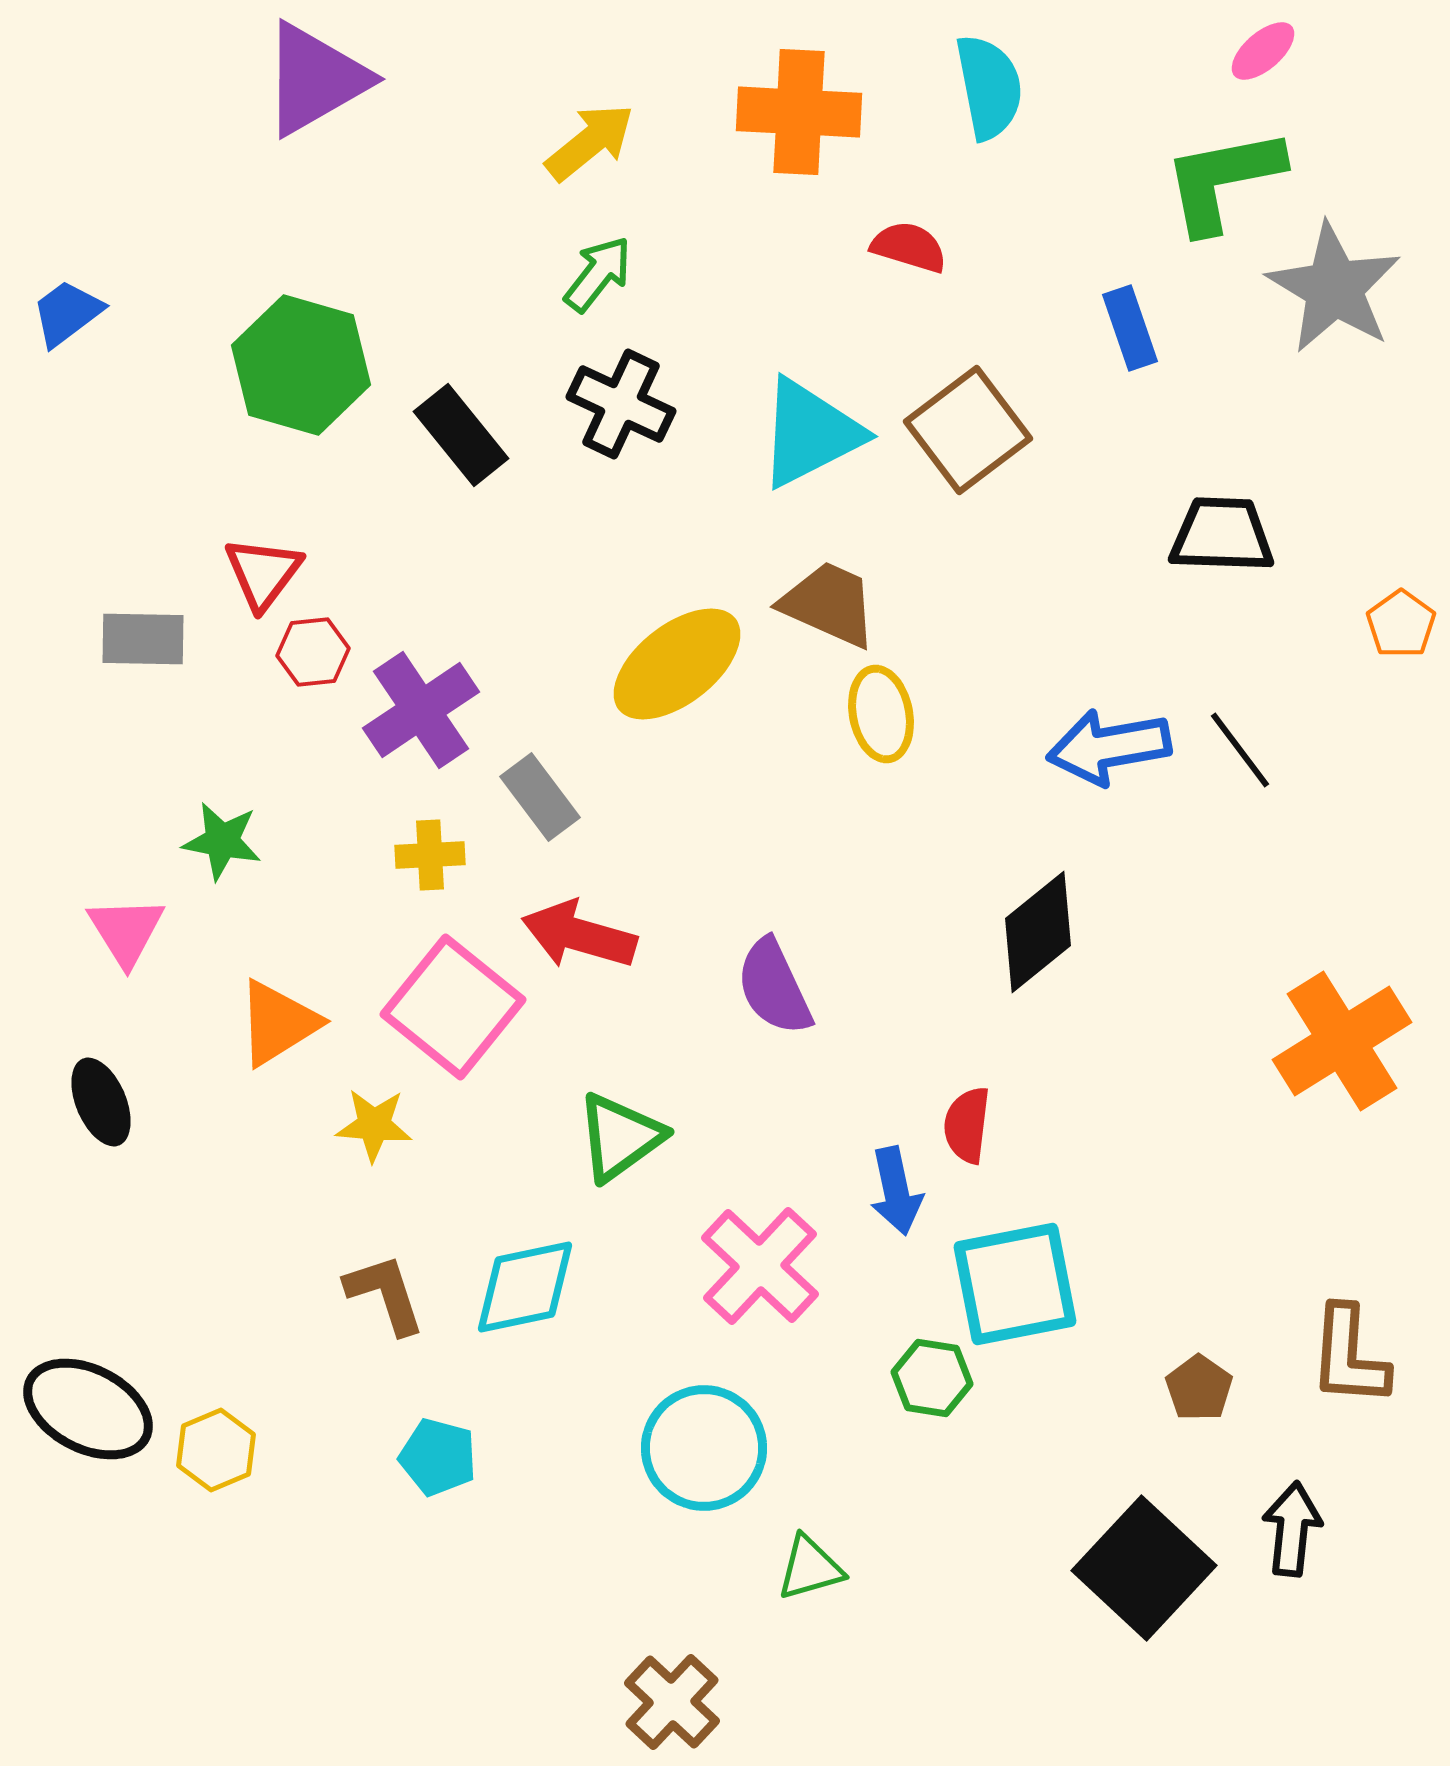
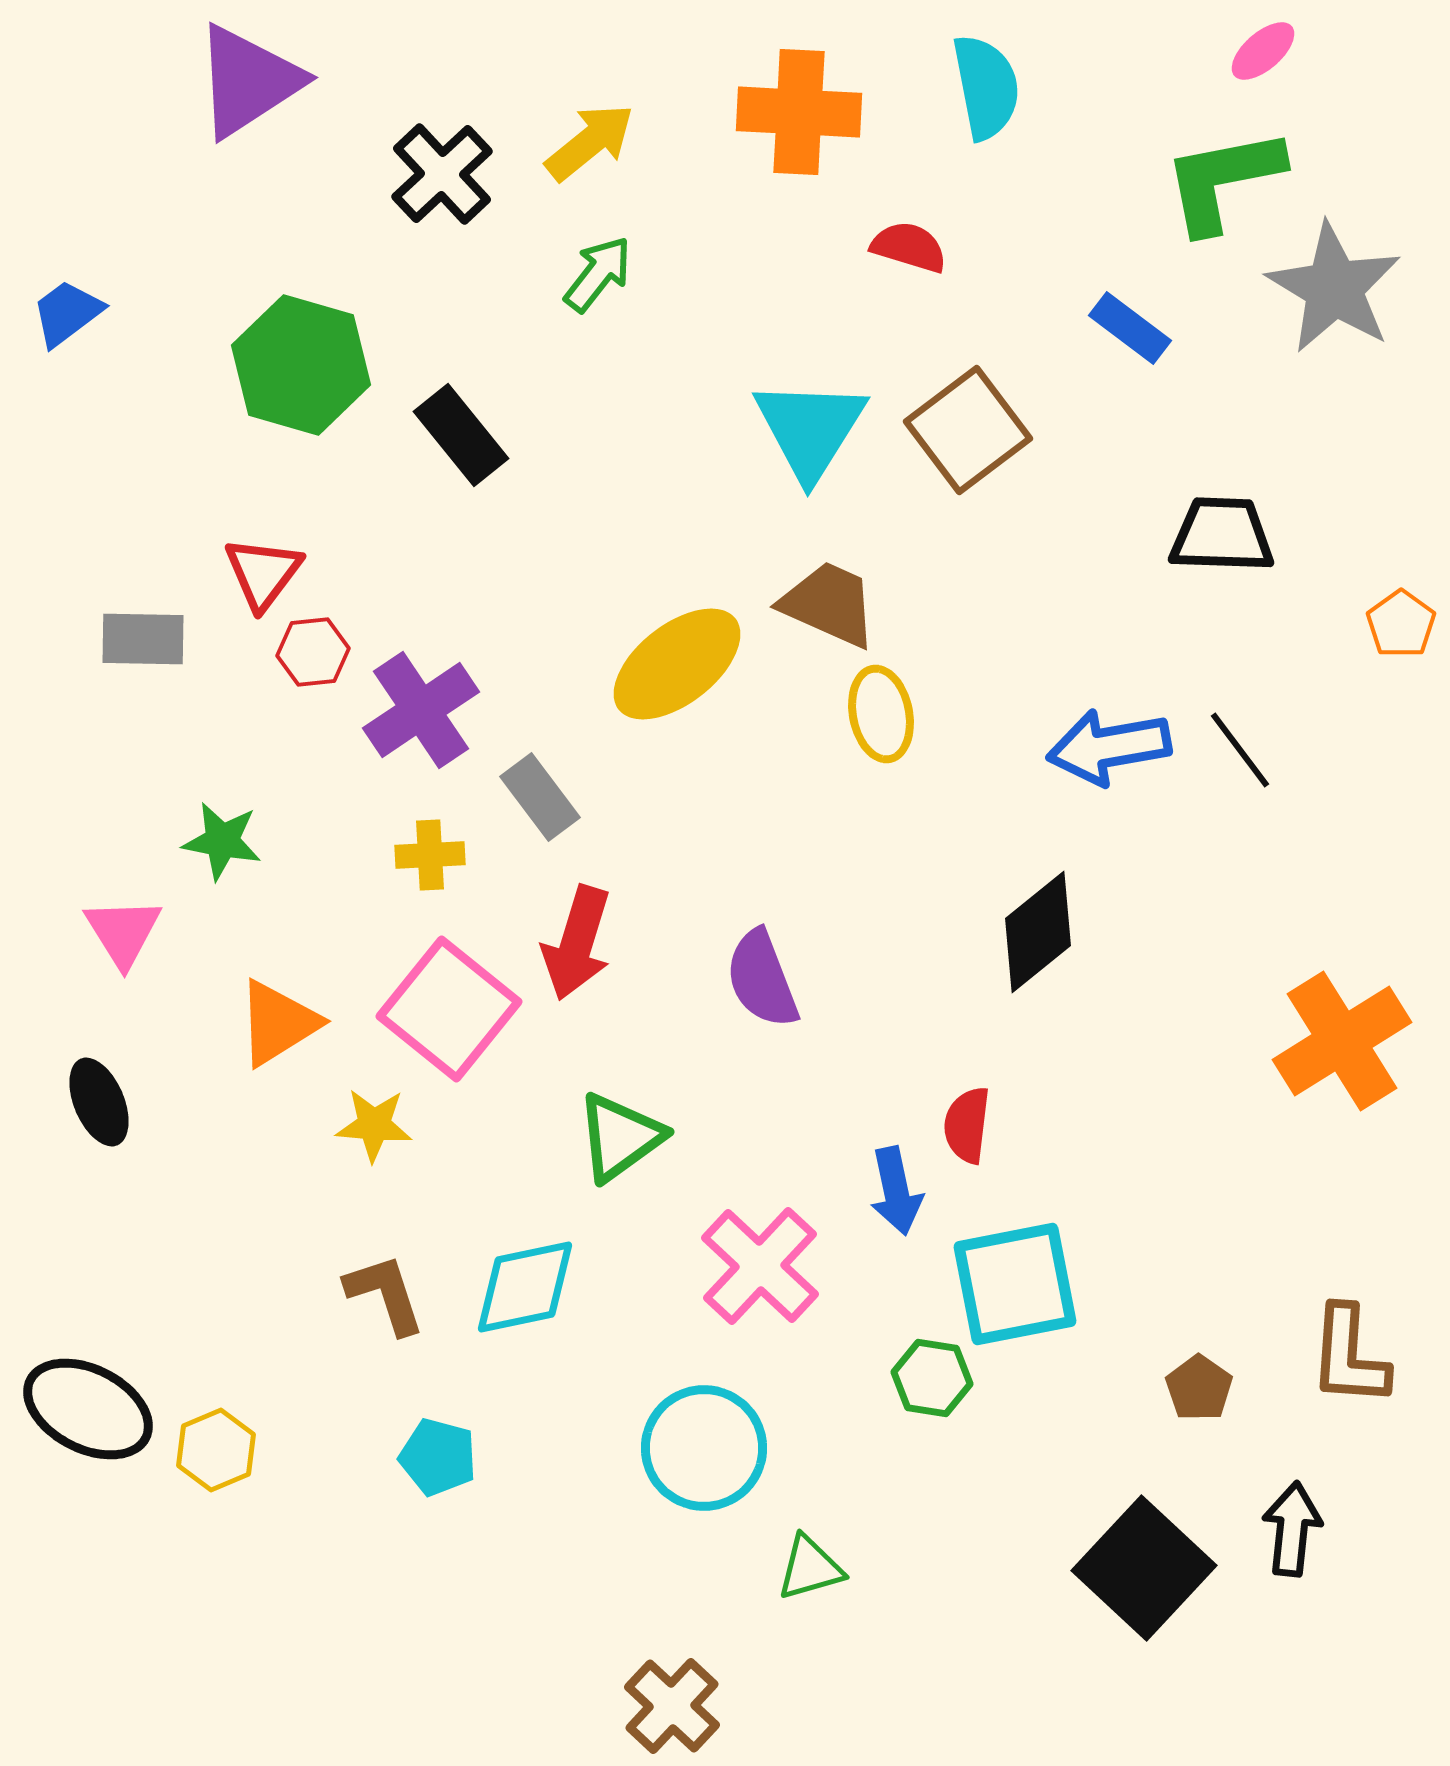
purple triangle at (315, 79): moved 67 px left, 2 px down; rotated 3 degrees counterclockwise
cyan semicircle at (989, 87): moved 3 px left
blue rectangle at (1130, 328): rotated 34 degrees counterclockwise
black cross at (621, 404): moved 179 px left, 230 px up; rotated 22 degrees clockwise
cyan triangle at (810, 433): moved 4 px up; rotated 31 degrees counterclockwise
pink triangle at (126, 931): moved 3 px left, 1 px down
red arrow at (579, 935): moved 2 px left, 8 px down; rotated 89 degrees counterclockwise
purple semicircle at (774, 987): moved 12 px left, 8 px up; rotated 4 degrees clockwise
pink square at (453, 1007): moved 4 px left, 2 px down
black ellipse at (101, 1102): moved 2 px left
brown cross at (672, 1702): moved 4 px down
